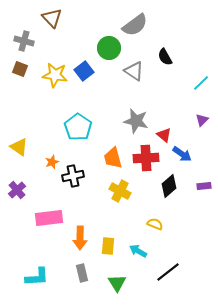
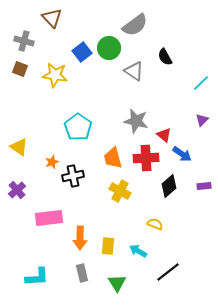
blue square: moved 2 px left, 19 px up
